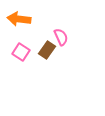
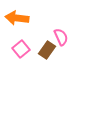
orange arrow: moved 2 px left, 1 px up
pink square: moved 3 px up; rotated 18 degrees clockwise
